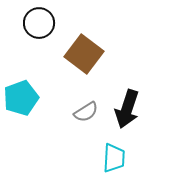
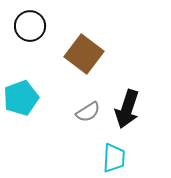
black circle: moved 9 px left, 3 px down
gray semicircle: moved 2 px right
